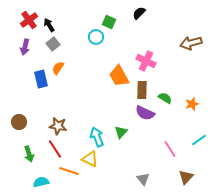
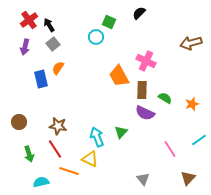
brown triangle: moved 2 px right, 1 px down
